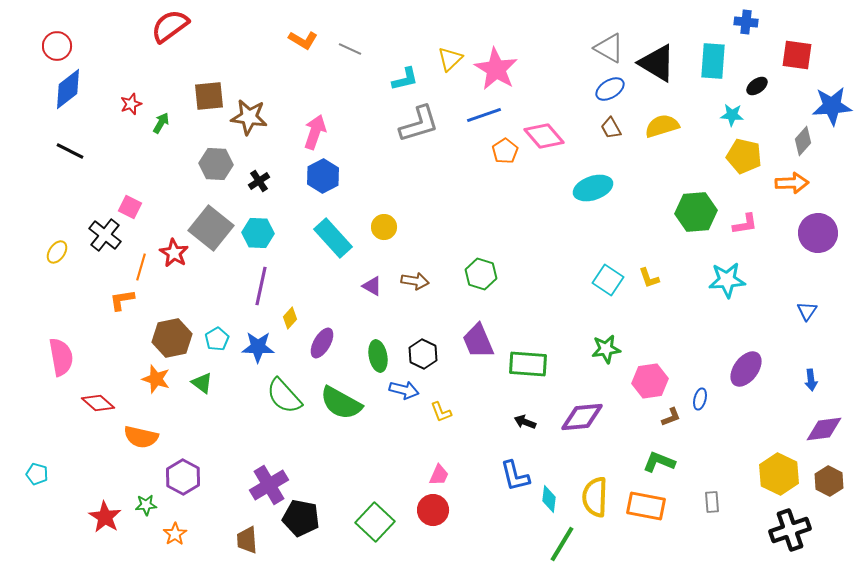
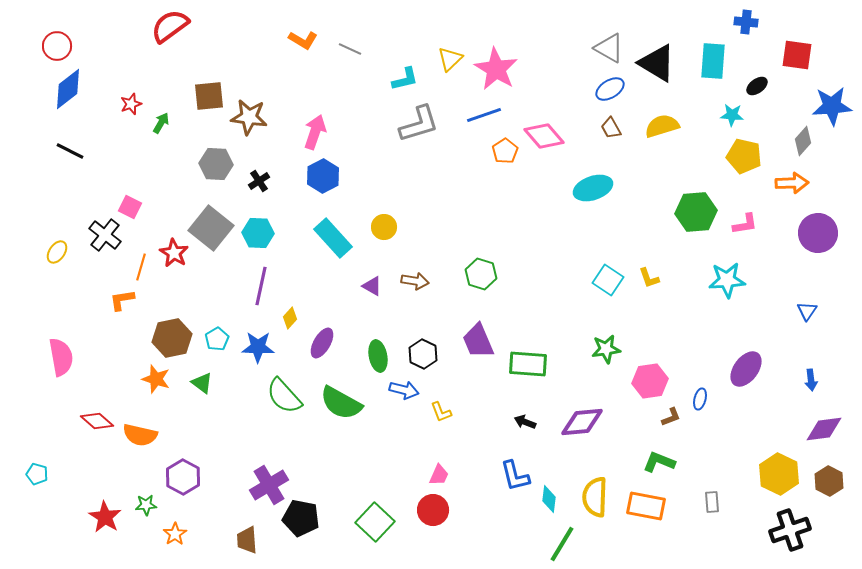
red diamond at (98, 403): moved 1 px left, 18 px down
purple diamond at (582, 417): moved 5 px down
orange semicircle at (141, 437): moved 1 px left, 2 px up
